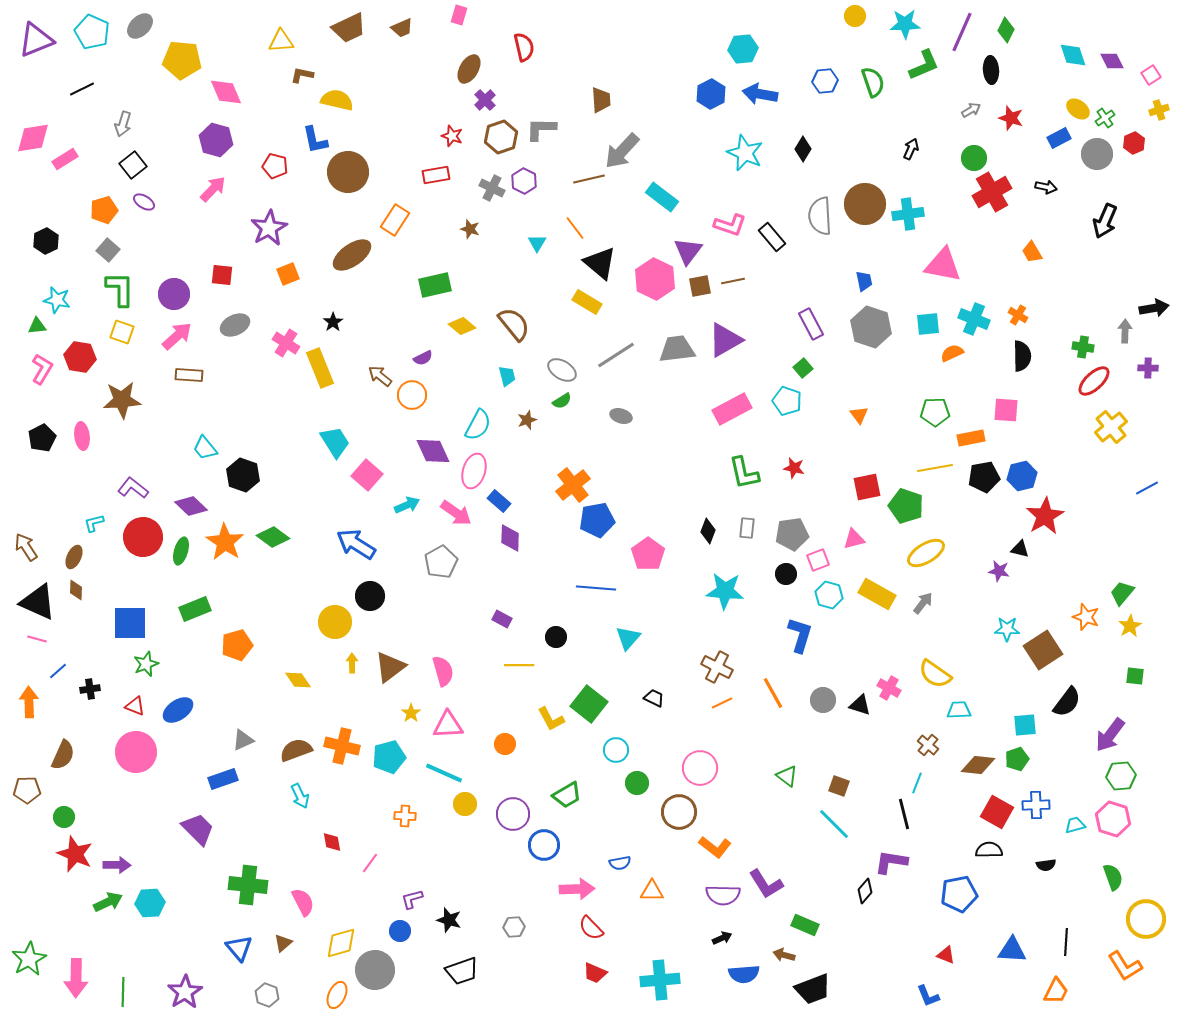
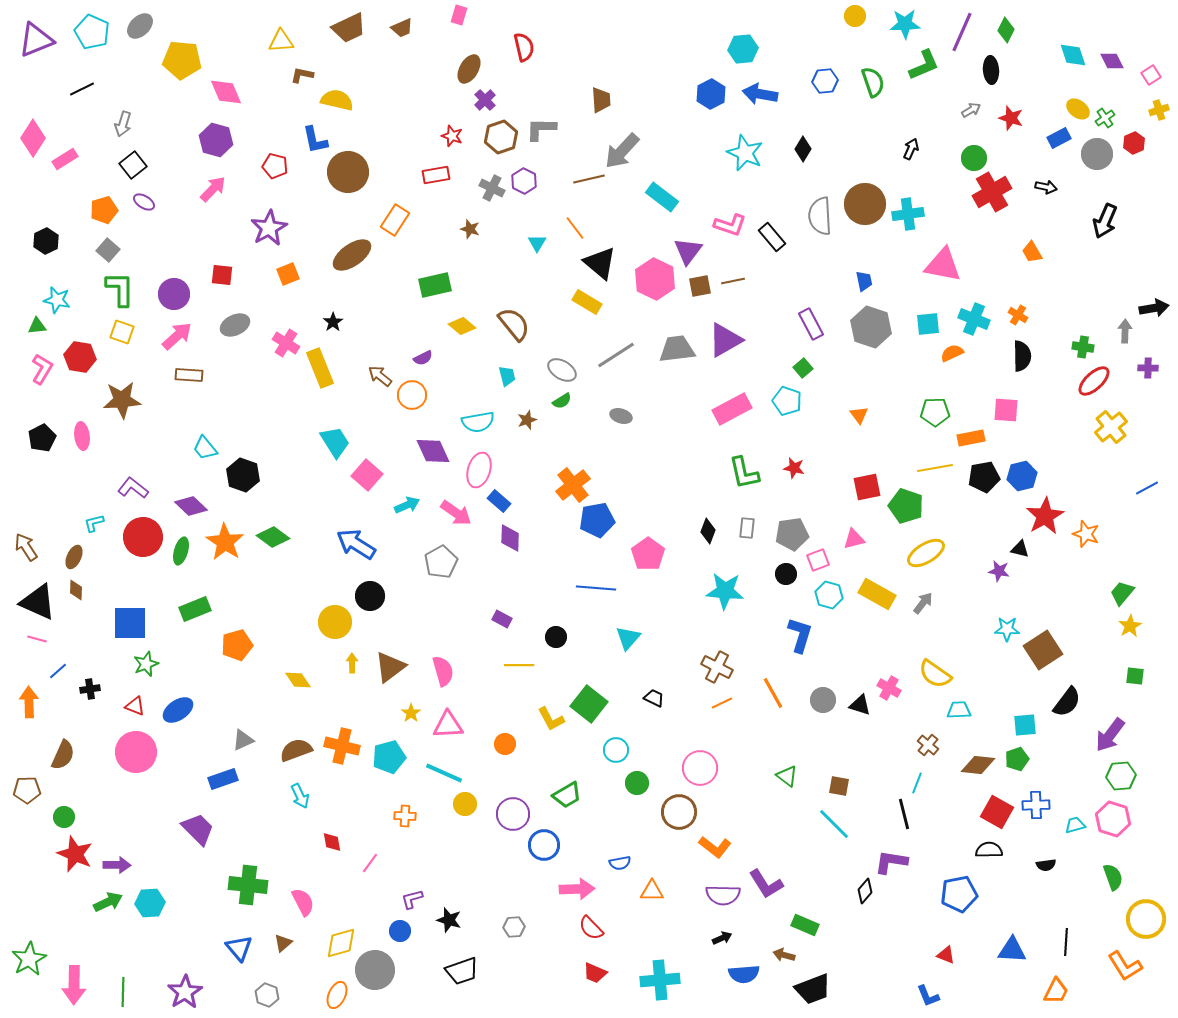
pink diamond at (33, 138): rotated 48 degrees counterclockwise
cyan semicircle at (478, 425): moved 3 px up; rotated 52 degrees clockwise
pink ellipse at (474, 471): moved 5 px right, 1 px up
orange star at (1086, 617): moved 83 px up
brown square at (839, 786): rotated 10 degrees counterclockwise
pink arrow at (76, 978): moved 2 px left, 7 px down
